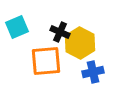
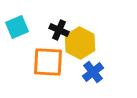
black cross: moved 1 px left, 2 px up
orange square: moved 2 px right, 1 px down; rotated 8 degrees clockwise
blue cross: rotated 25 degrees counterclockwise
